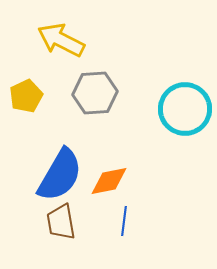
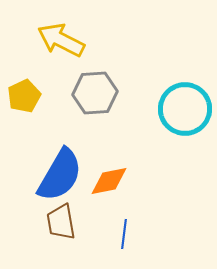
yellow pentagon: moved 2 px left
blue line: moved 13 px down
